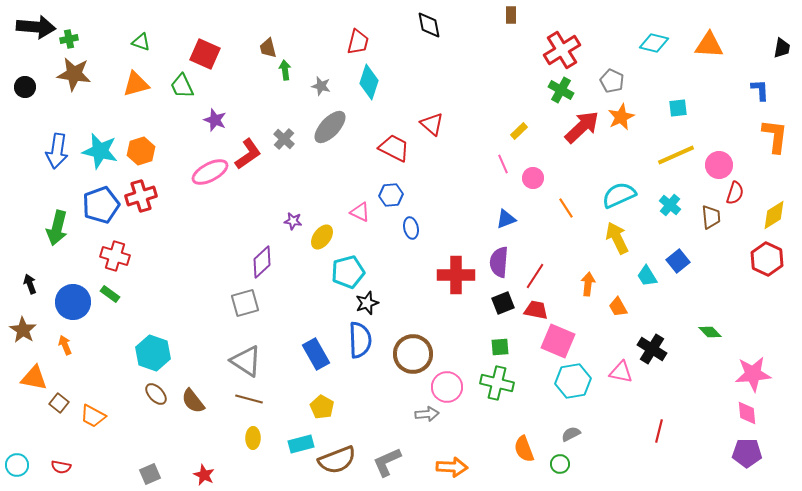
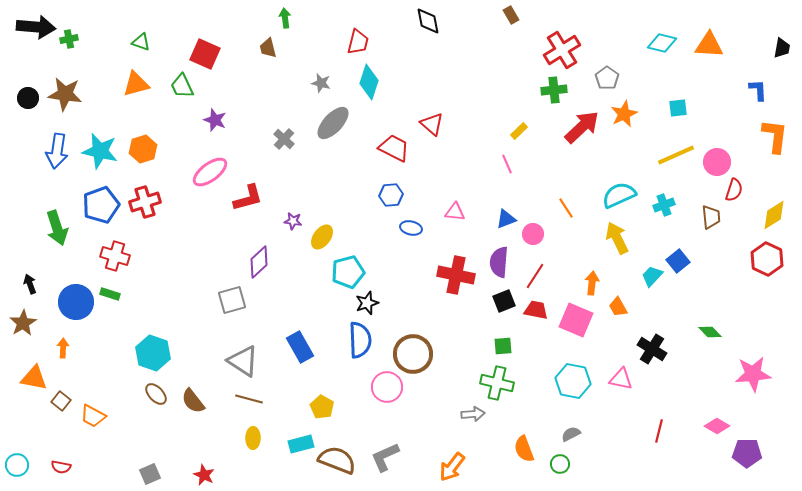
brown rectangle at (511, 15): rotated 30 degrees counterclockwise
black diamond at (429, 25): moved 1 px left, 4 px up
cyan diamond at (654, 43): moved 8 px right
green arrow at (285, 70): moved 52 px up
brown star at (74, 74): moved 9 px left, 20 px down
gray pentagon at (612, 81): moved 5 px left, 3 px up; rotated 10 degrees clockwise
gray star at (321, 86): moved 3 px up
black circle at (25, 87): moved 3 px right, 11 px down
green cross at (561, 90): moved 7 px left; rotated 35 degrees counterclockwise
blue L-shape at (760, 90): moved 2 px left
orange star at (621, 117): moved 3 px right, 3 px up
gray ellipse at (330, 127): moved 3 px right, 4 px up
orange hexagon at (141, 151): moved 2 px right, 2 px up
red L-shape at (248, 154): moved 44 px down; rotated 20 degrees clockwise
pink line at (503, 164): moved 4 px right
pink circle at (719, 165): moved 2 px left, 3 px up
pink ellipse at (210, 172): rotated 9 degrees counterclockwise
pink circle at (533, 178): moved 56 px down
red semicircle at (735, 193): moved 1 px left, 3 px up
red cross at (141, 196): moved 4 px right, 6 px down
cyan cross at (670, 205): moved 6 px left; rotated 30 degrees clockwise
pink triangle at (360, 212): moved 95 px right; rotated 20 degrees counterclockwise
green arrow at (57, 228): rotated 32 degrees counterclockwise
blue ellipse at (411, 228): rotated 65 degrees counterclockwise
purple diamond at (262, 262): moved 3 px left
red cross at (456, 275): rotated 12 degrees clockwise
cyan trapezoid at (647, 276): moved 5 px right; rotated 75 degrees clockwise
orange arrow at (588, 284): moved 4 px right, 1 px up
green rectangle at (110, 294): rotated 18 degrees counterclockwise
blue circle at (73, 302): moved 3 px right
gray square at (245, 303): moved 13 px left, 3 px up
black square at (503, 303): moved 1 px right, 2 px up
brown star at (23, 330): moved 7 px up; rotated 8 degrees clockwise
pink square at (558, 341): moved 18 px right, 21 px up
orange arrow at (65, 345): moved 2 px left, 3 px down; rotated 24 degrees clockwise
green square at (500, 347): moved 3 px right, 1 px up
blue rectangle at (316, 354): moved 16 px left, 7 px up
gray triangle at (246, 361): moved 3 px left
pink triangle at (621, 372): moved 7 px down
cyan hexagon at (573, 381): rotated 20 degrees clockwise
pink circle at (447, 387): moved 60 px left
brown square at (59, 403): moved 2 px right, 2 px up
pink diamond at (747, 413): moved 30 px left, 13 px down; rotated 55 degrees counterclockwise
gray arrow at (427, 414): moved 46 px right
brown semicircle at (337, 460): rotated 138 degrees counterclockwise
gray L-shape at (387, 462): moved 2 px left, 5 px up
orange arrow at (452, 467): rotated 124 degrees clockwise
